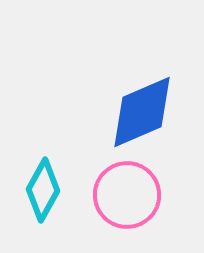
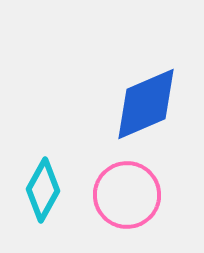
blue diamond: moved 4 px right, 8 px up
